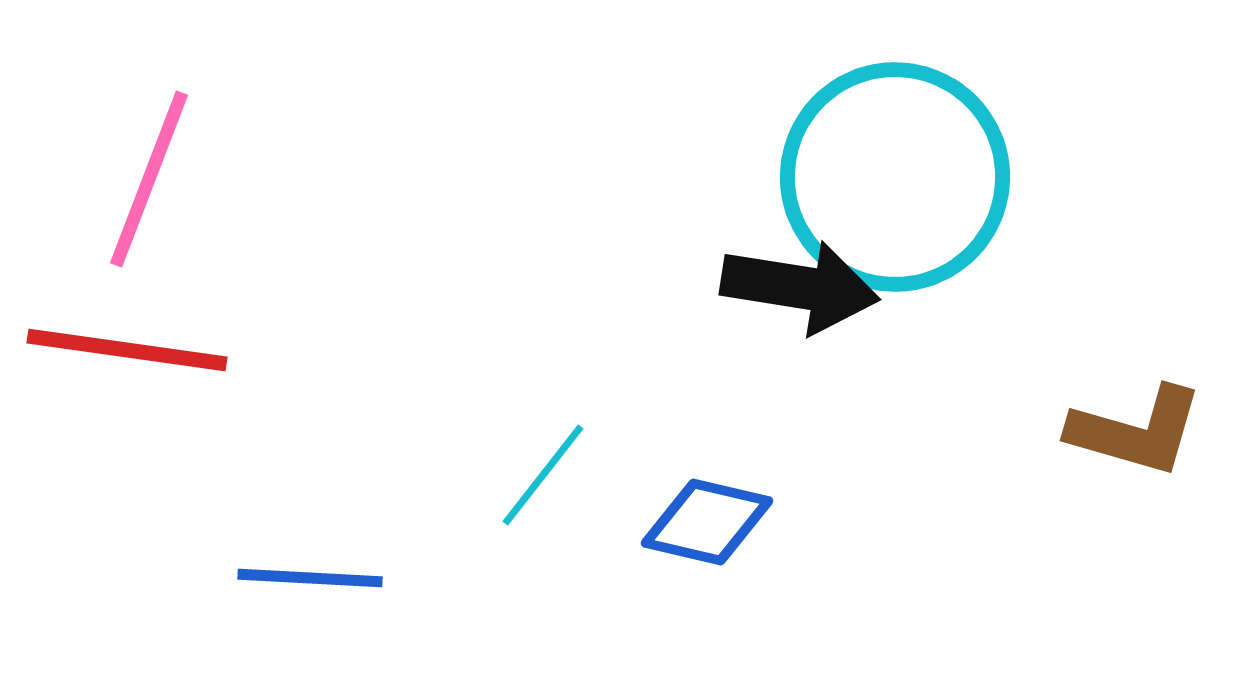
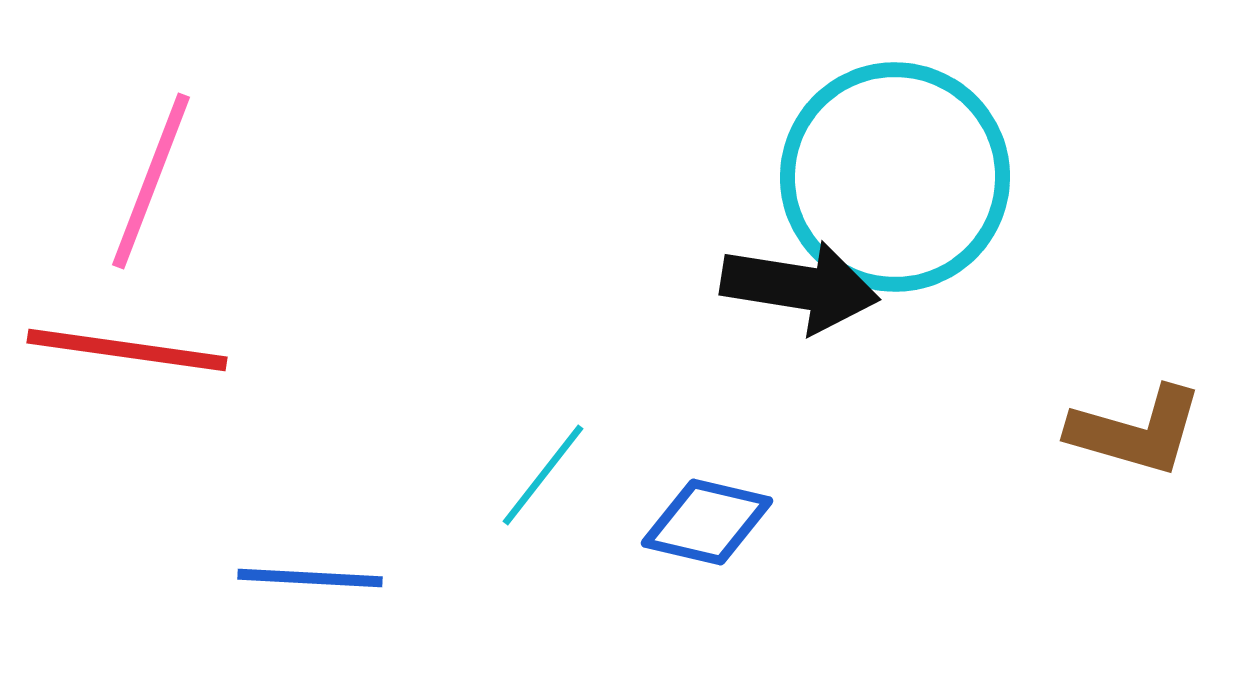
pink line: moved 2 px right, 2 px down
